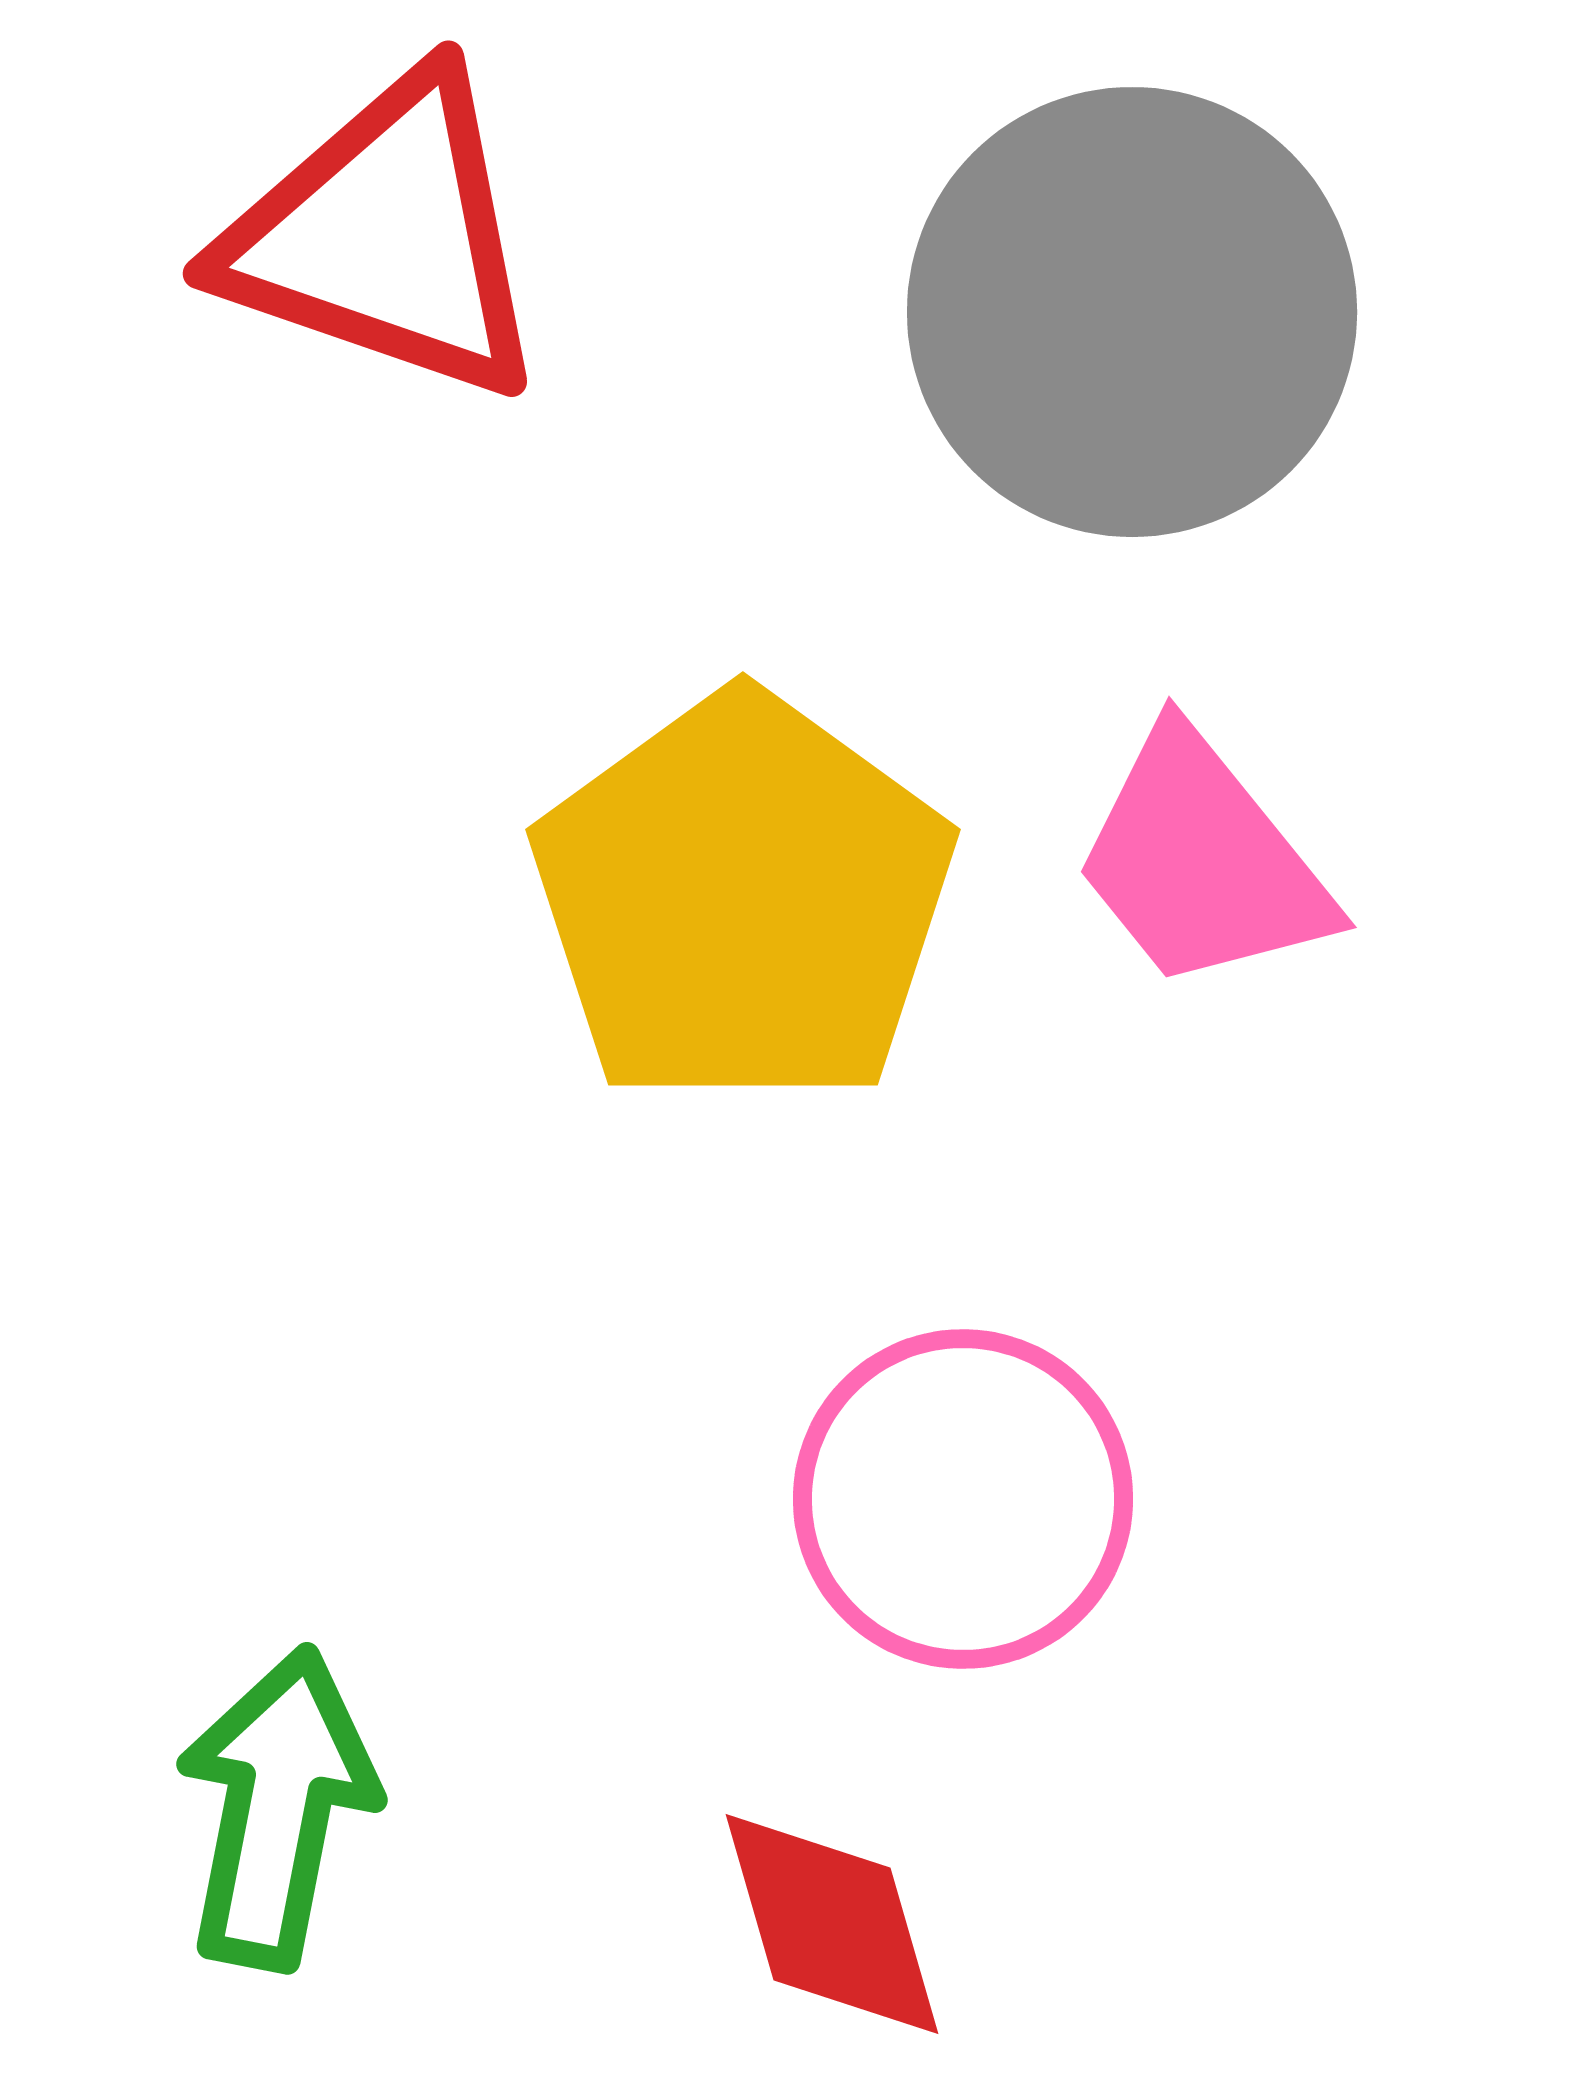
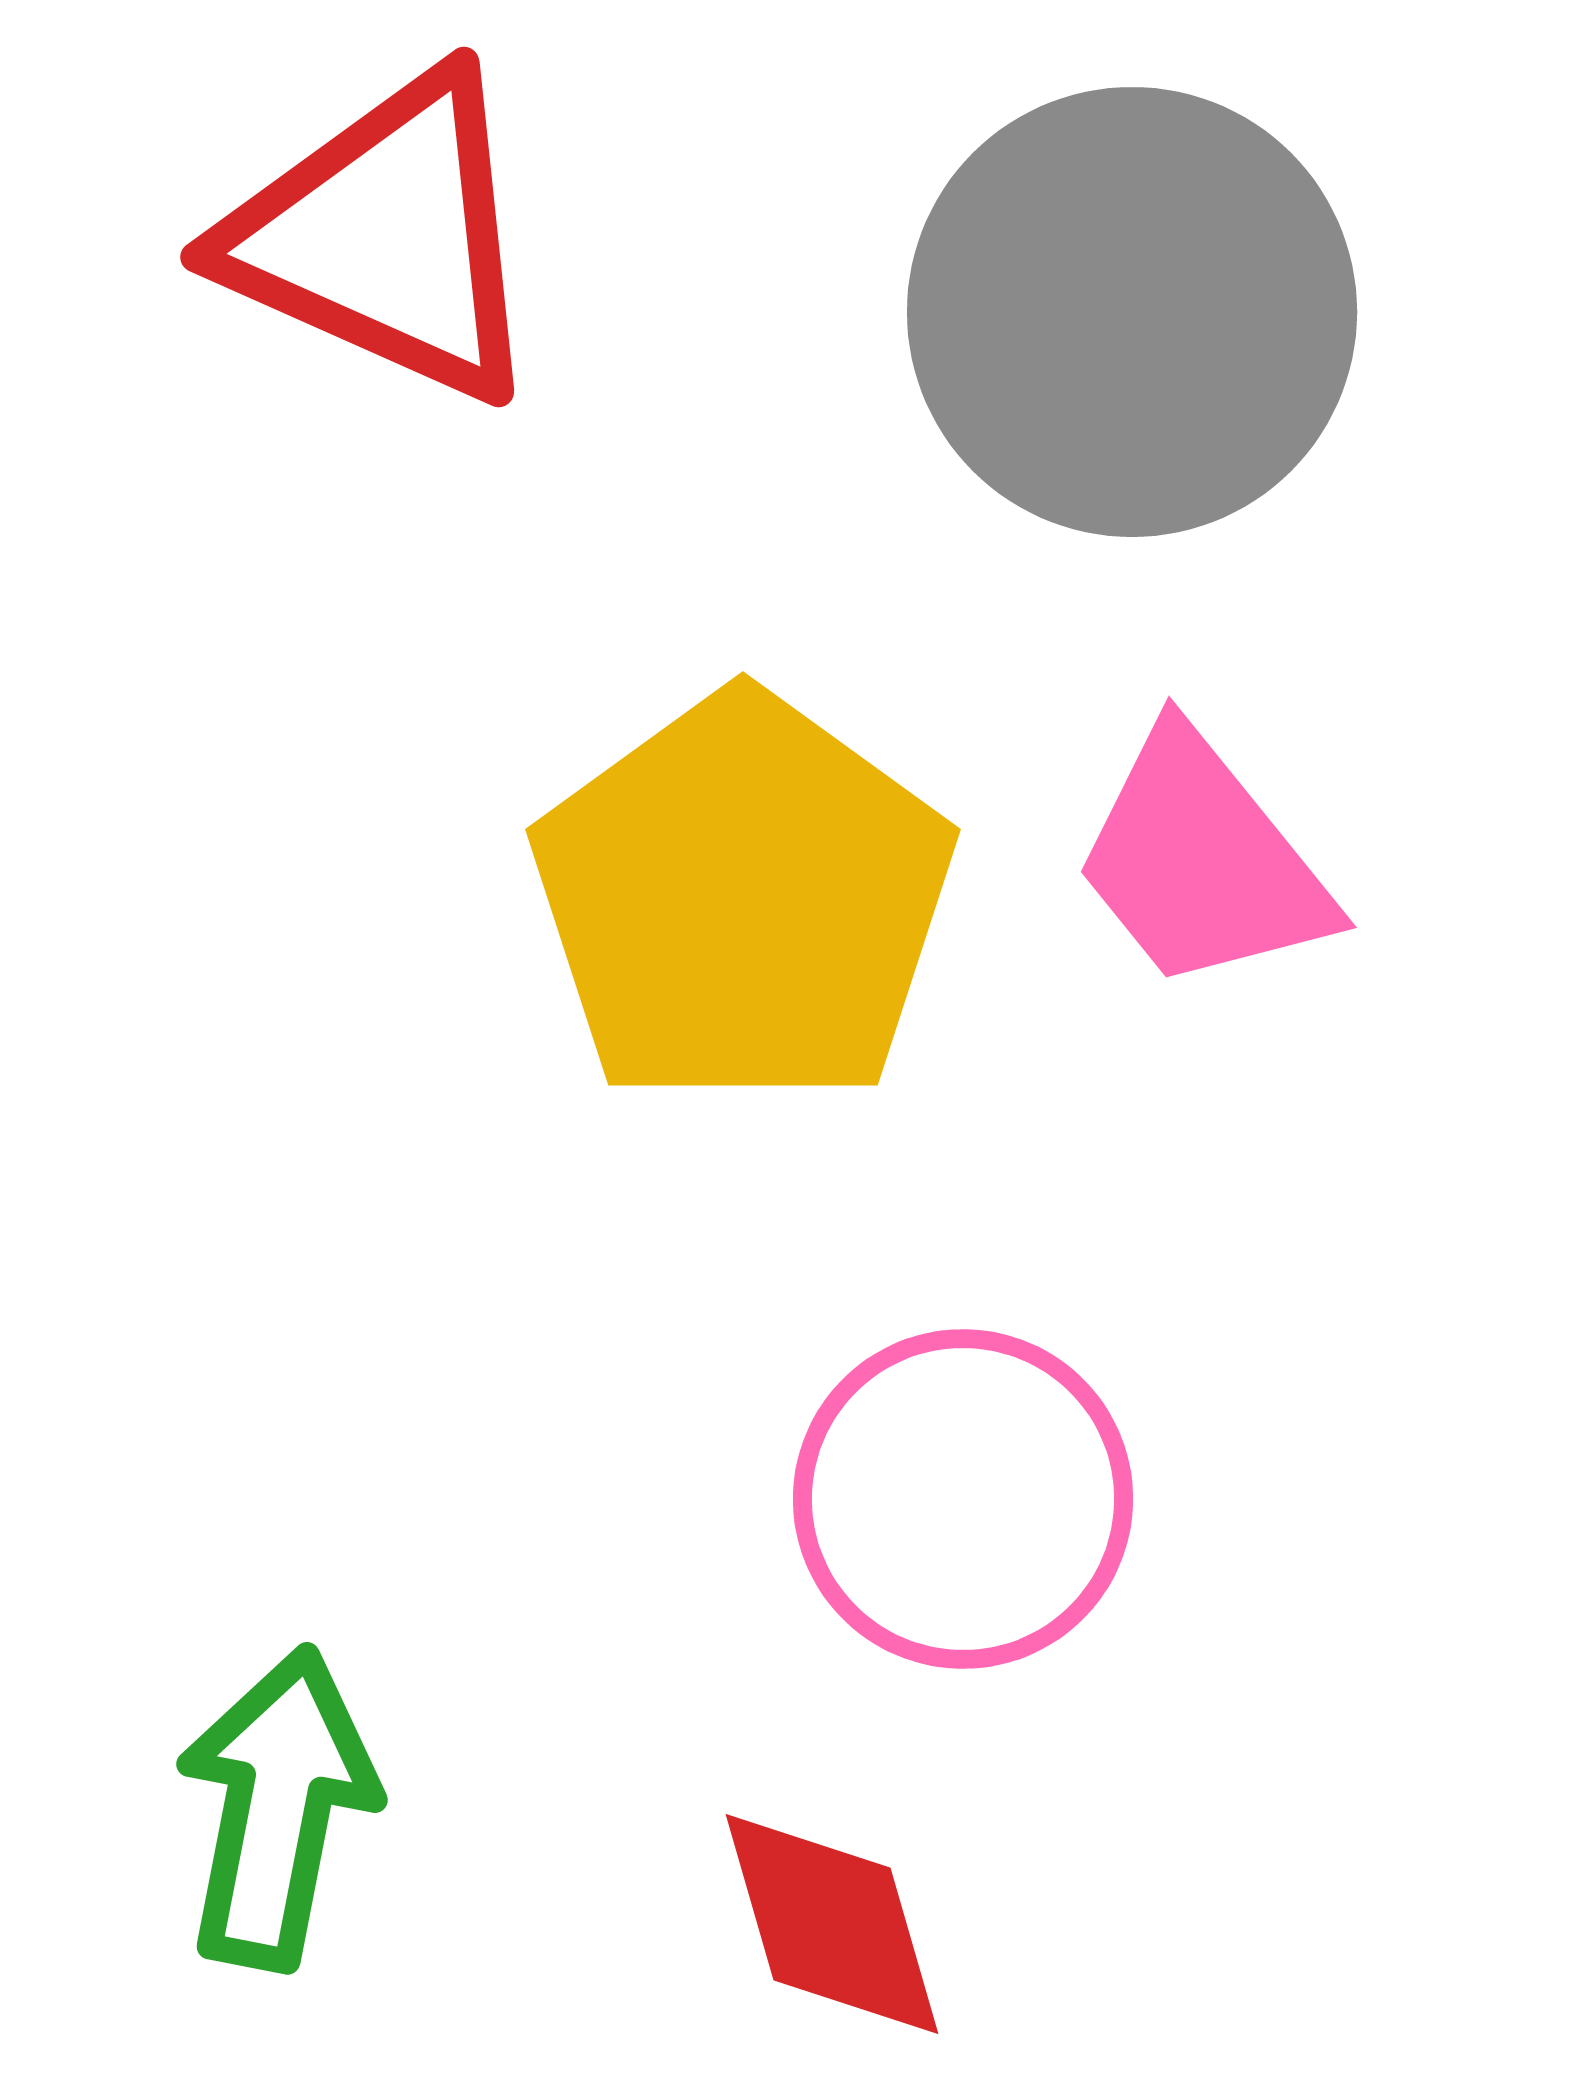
red triangle: rotated 5 degrees clockwise
